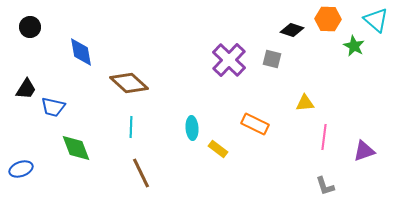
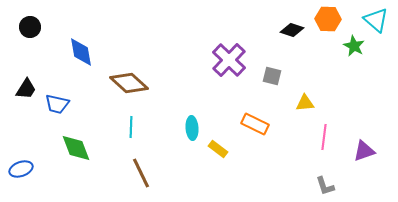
gray square: moved 17 px down
blue trapezoid: moved 4 px right, 3 px up
